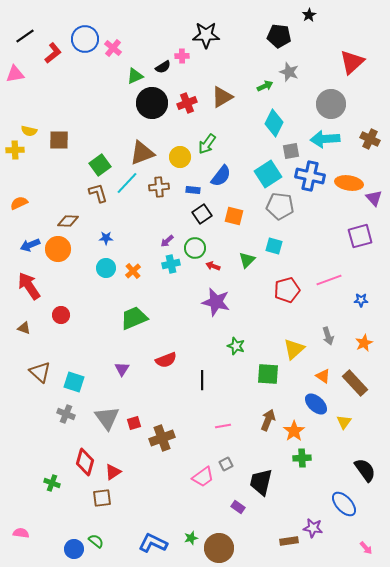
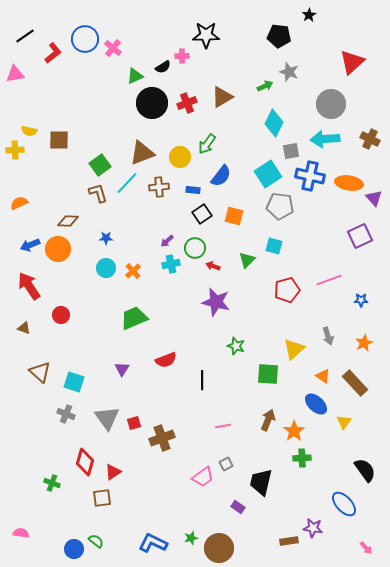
purple square at (360, 236): rotated 10 degrees counterclockwise
